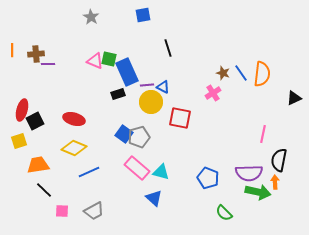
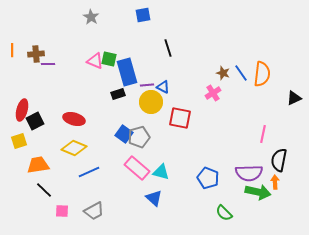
blue rectangle at (127, 72): rotated 8 degrees clockwise
